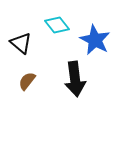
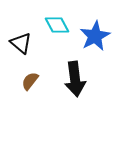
cyan diamond: rotated 10 degrees clockwise
blue star: moved 4 px up; rotated 16 degrees clockwise
brown semicircle: moved 3 px right
